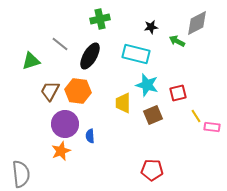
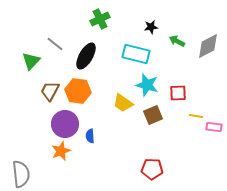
green cross: rotated 12 degrees counterclockwise
gray diamond: moved 11 px right, 23 px down
gray line: moved 5 px left
black ellipse: moved 4 px left
green triangle: rotated 30 degrees counterclockwise
red square: rotated 12 degrees clockwise
yellow trapezoid: rotated 55 degrees counterclockwise
yellow line: rotated 48 degrees counterclockwise
pink rectangle: moved 2 px right
red pentagon: moved 1 px up
